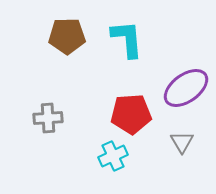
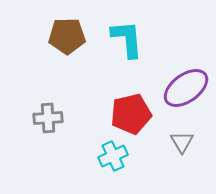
red pentagon: rotated 9 degrees counterclockwise
